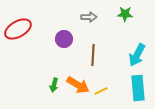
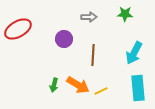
cyan arrow: moved 3 px left, 2 px up
